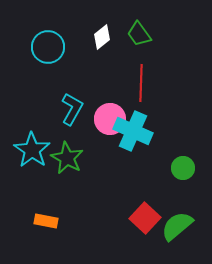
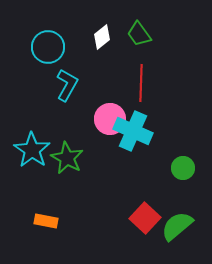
cyan L-shape: moved 5 px left, 24 px up
